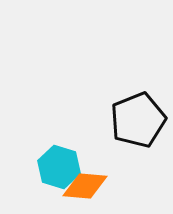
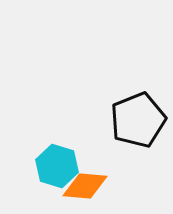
cyan hexagon: moved 2 px left, 1 px up
